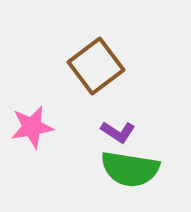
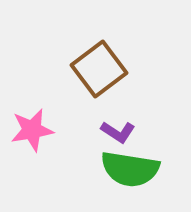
brown square: moved 3 px right, 3 px down
pink star: moved 3 px down
